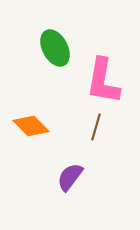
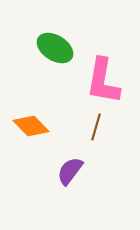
green ellipse: rotated 30 degrees counterclockwise
purple semicircle: moved 6 px up
